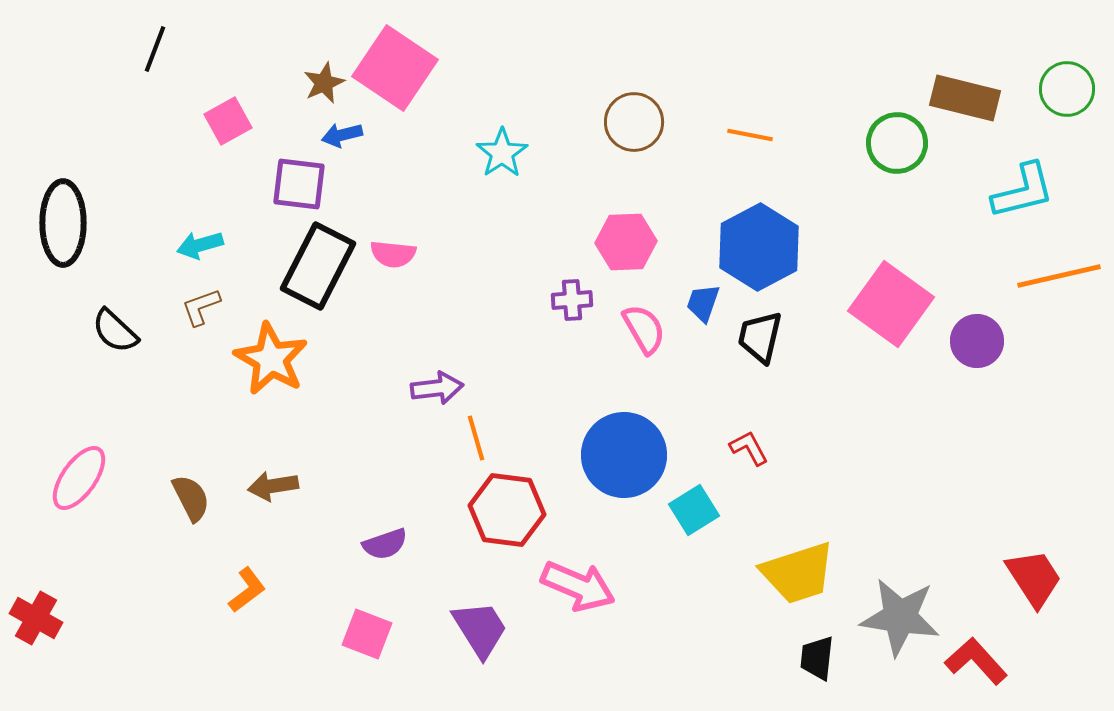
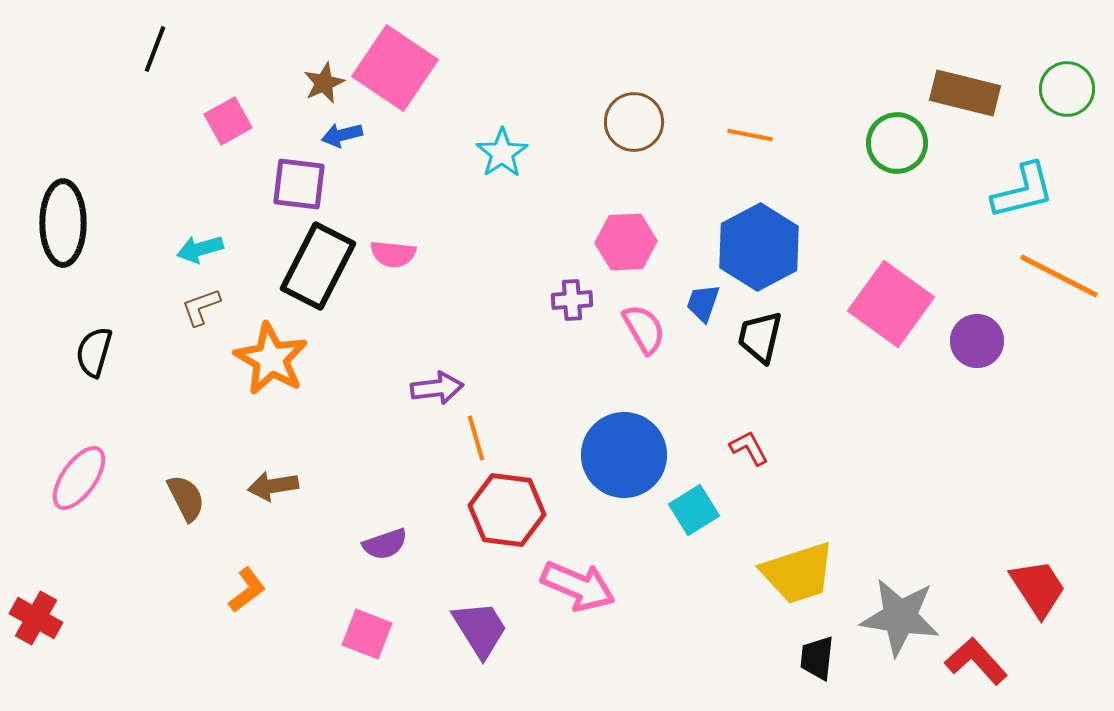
brown rectangle at (965, 98): moved 5 px up
cyan arrow at (200, 245): moved 4 px down
orange line at (1059, 276): rotated 40 degrees clockwise
black semicircle at (115, 331): moved 21 px left, 21 px down; rotated 63 degrees clockwise
brown semicircle at (191, 498): moved 5 px left
red trapezoid at (1034, 578): moved 4 px right, 10 px down
